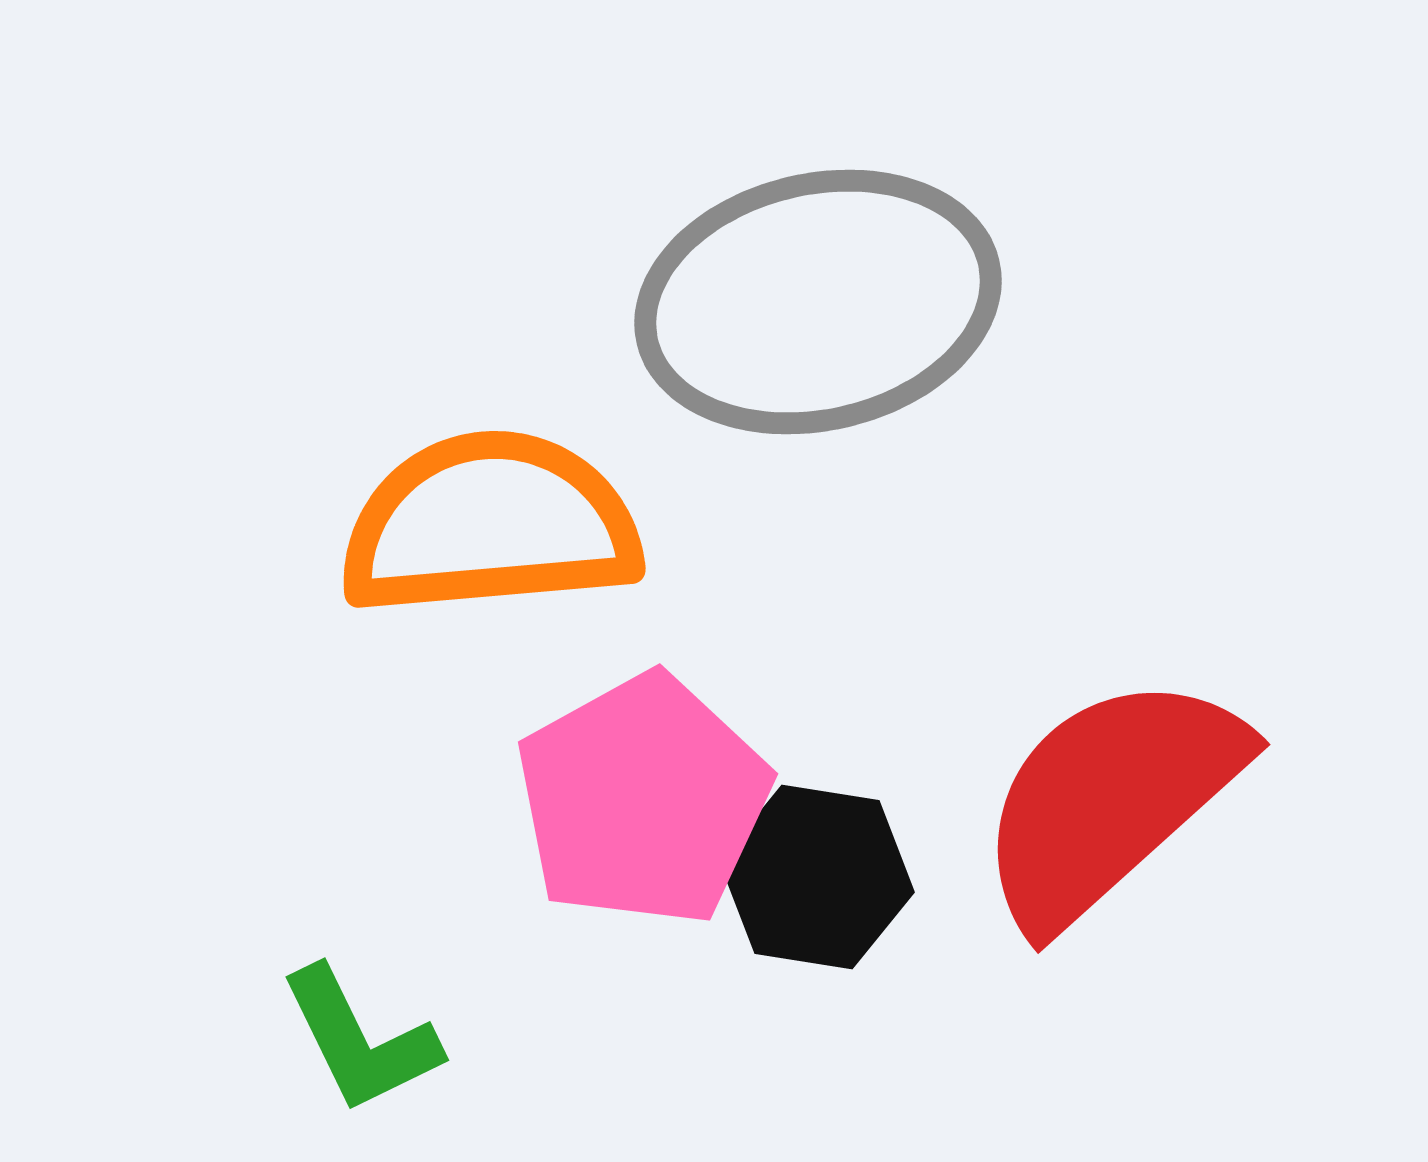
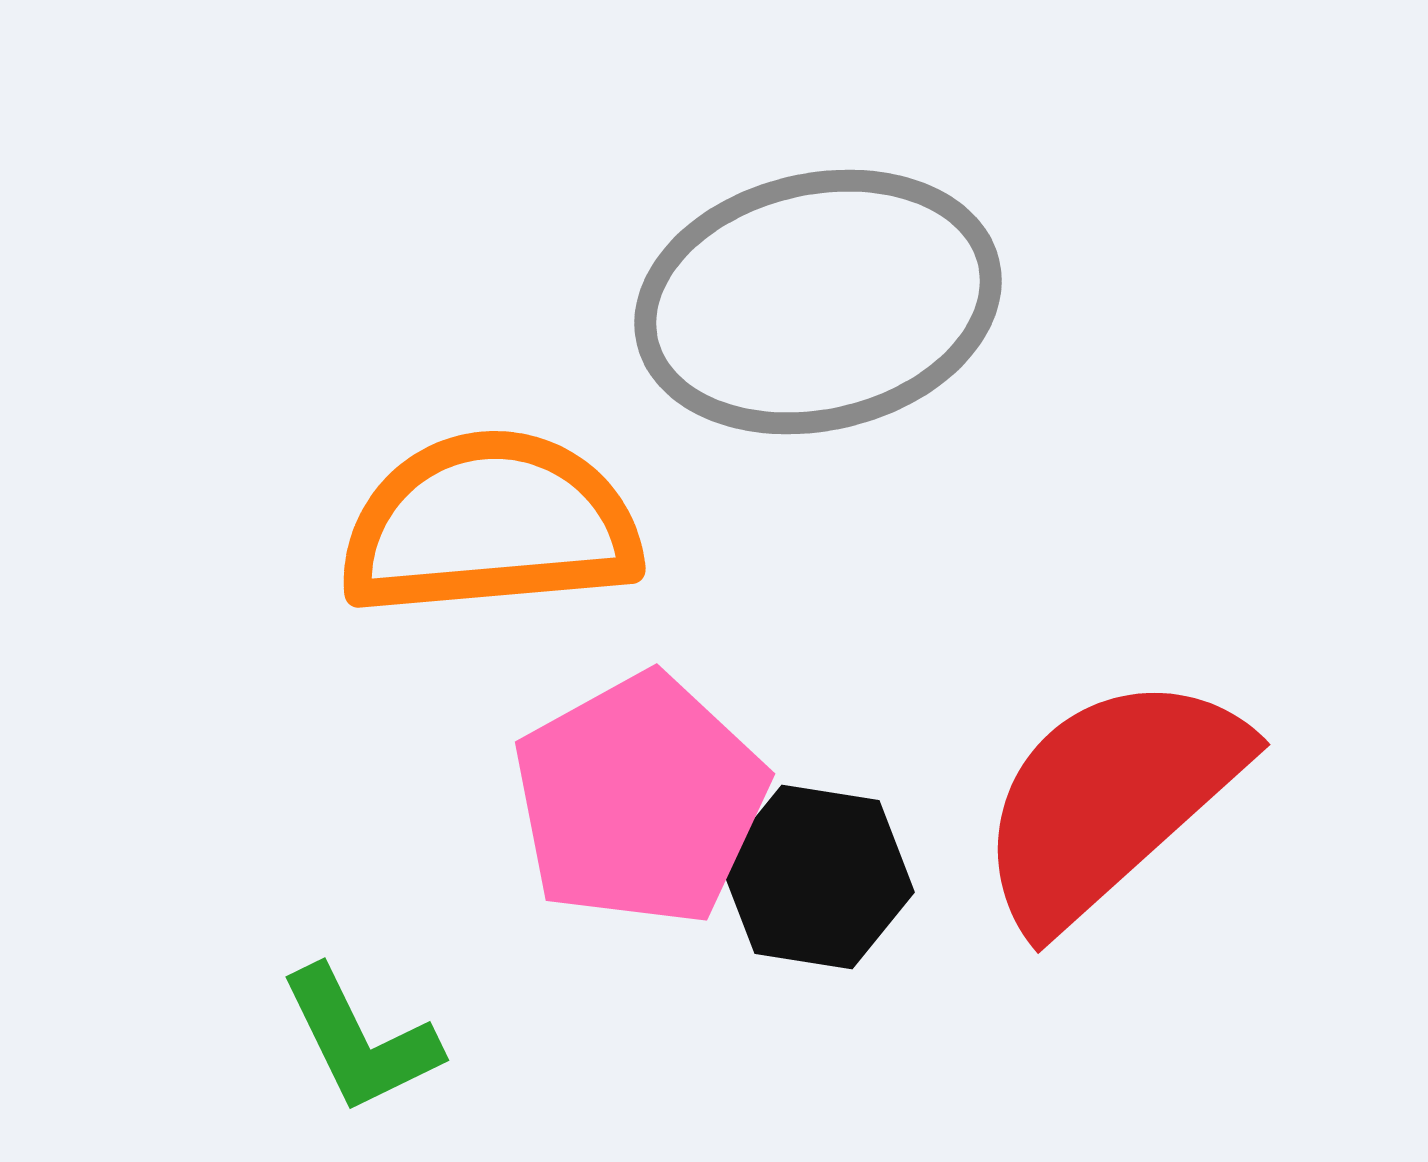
pink pentagon: moved 3 px left
